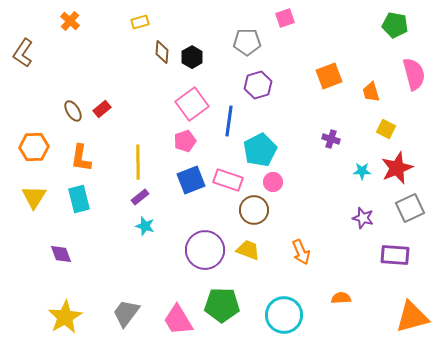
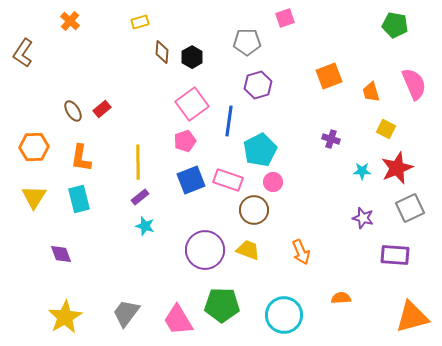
pink semicircle at (414, 74): moved 10 px down; rotated 8 degrees counterclockwise
